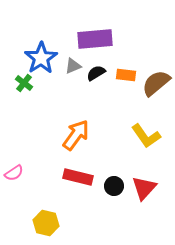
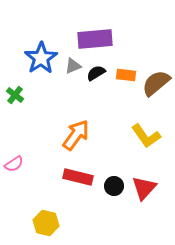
green cross: moved 9 px left, 12 px down
pink semicircle: moved 9 px up
